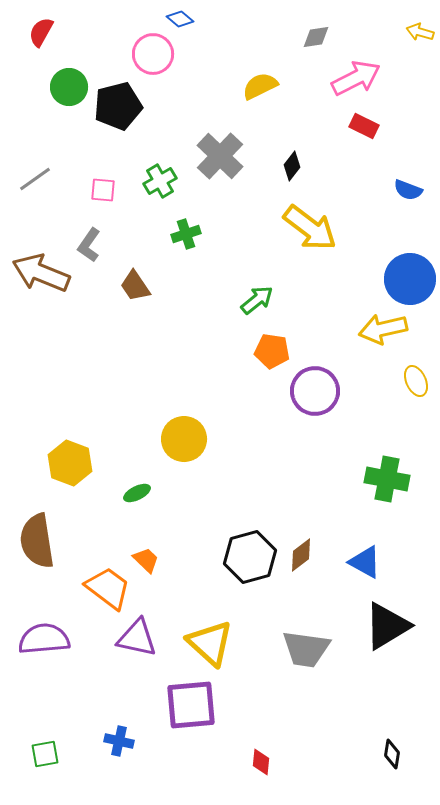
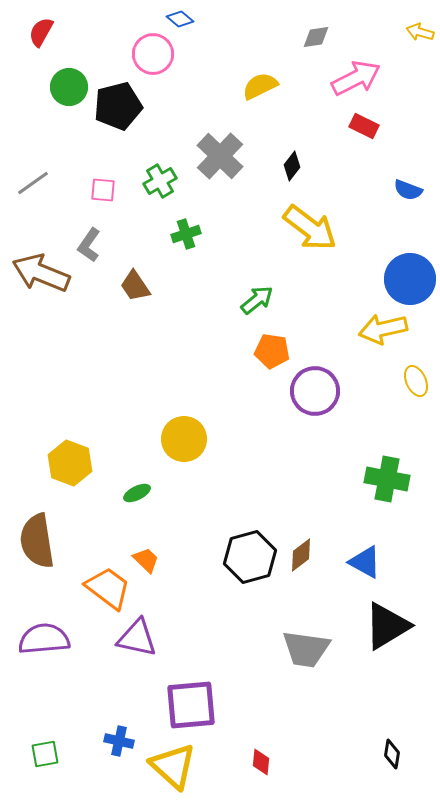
gray line at (35, 179): moved 2 px left, 4 px down
yellow triangle at (210, 643): moved 37 px left, 123 px down
